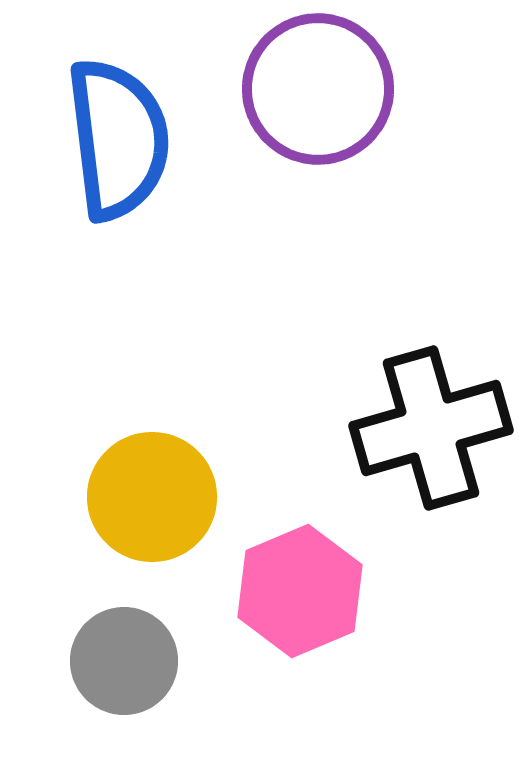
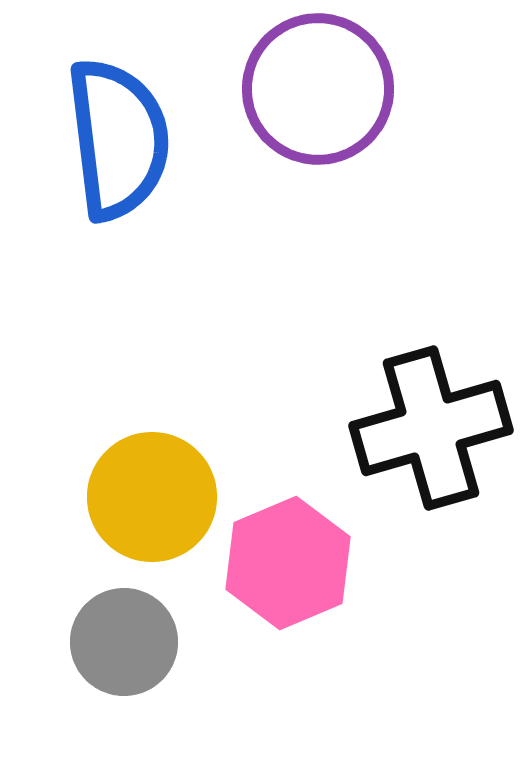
pink hexagon: moved 12 px left, 28 px up
gray circle: moved 19 px up
